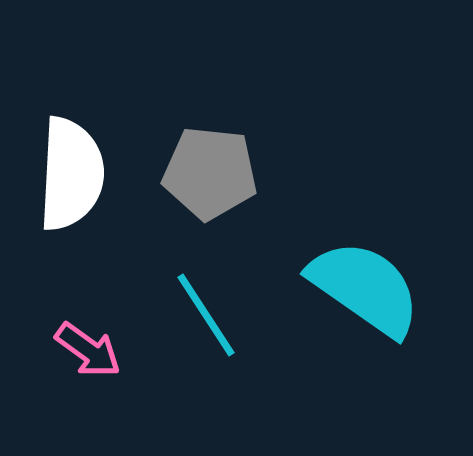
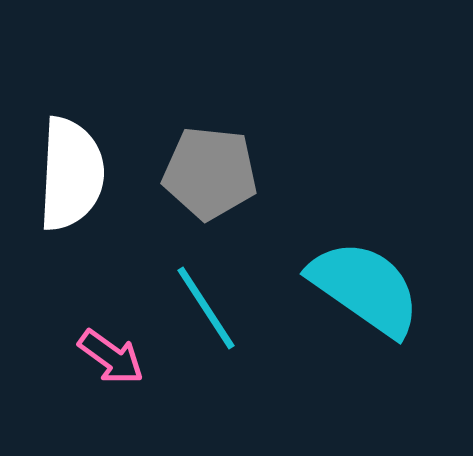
cyan line: moved 7 px up
pink arrow: moved 23 px right, 7 px down
